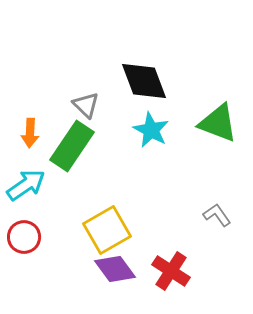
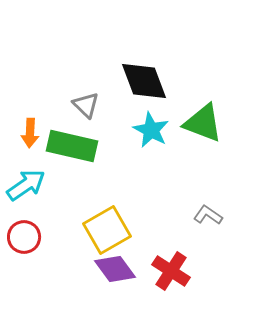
green triangle: moved 15 px left
green rectangle: rotated 69 degrees clockwise
gray L-shape: moved 9 px left; rotated 20 degrees counterclockwise
